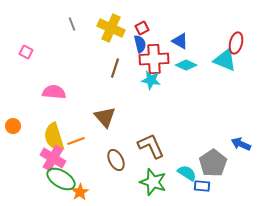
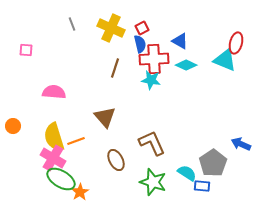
pink square: moved 2 px up; rotated 24 degrees counterclockwise
brown L-shape: moved 1 px right, 3 px up
